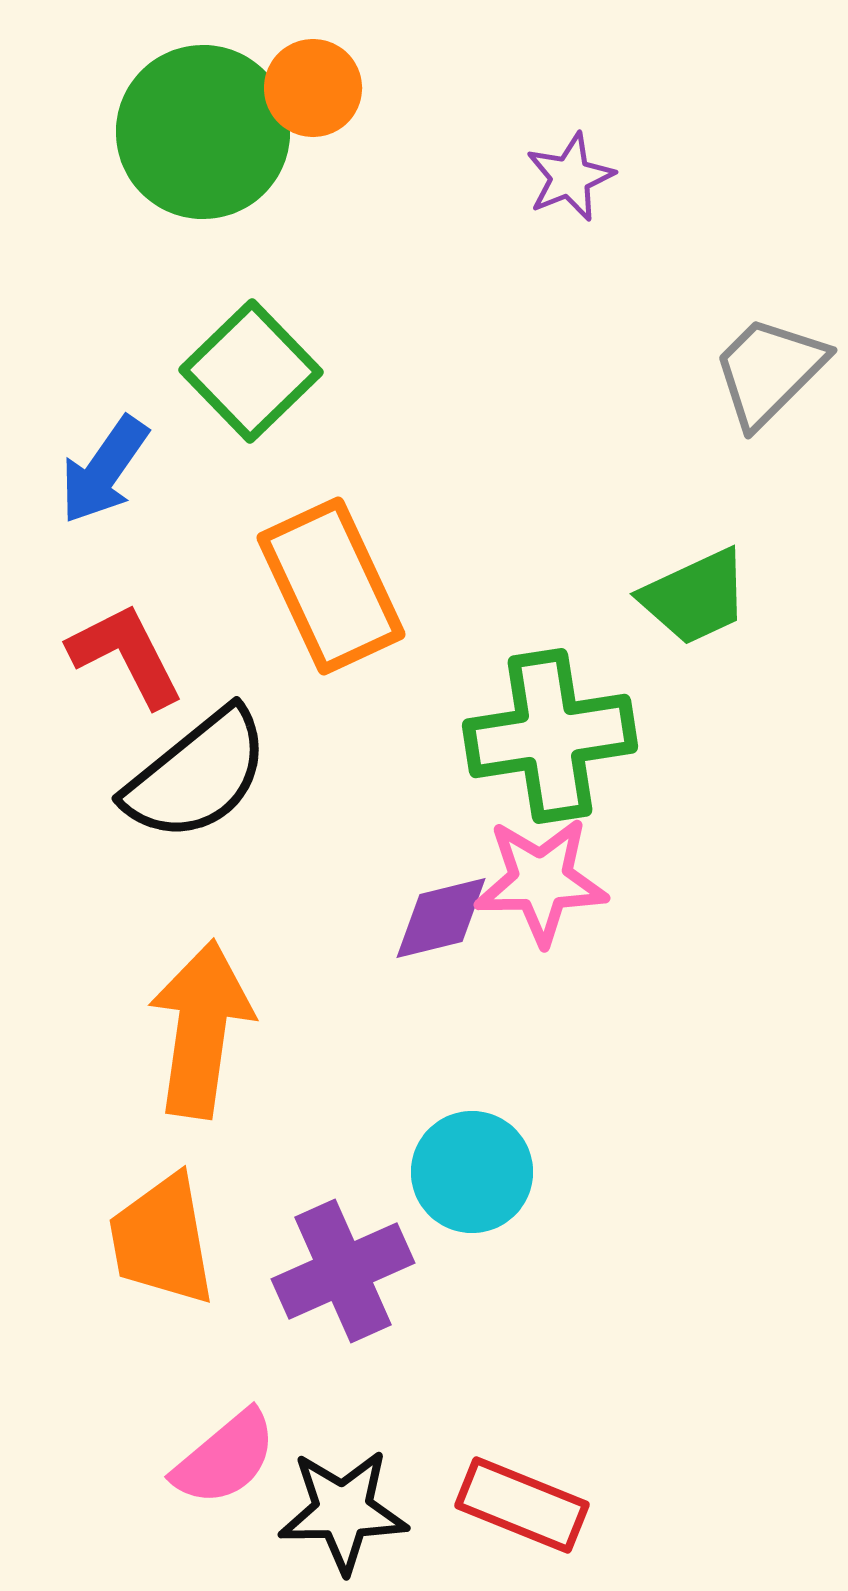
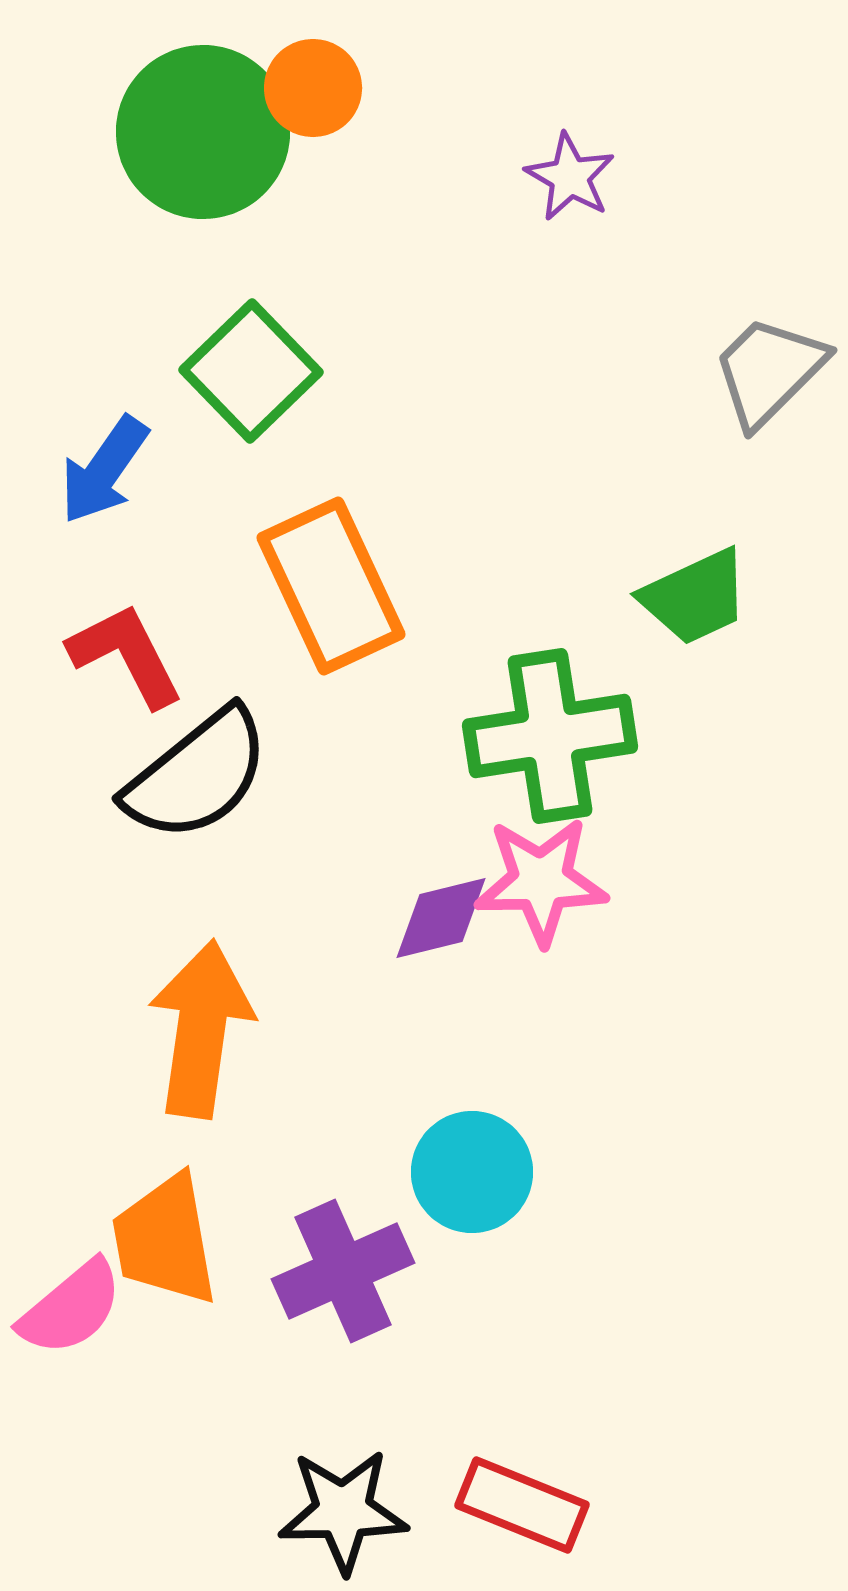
purple star: rotated 20 degrees counterclockwise
orange trapezoid: moved 3 px right
pink semicircle: moved 154 px left, 150 px up
